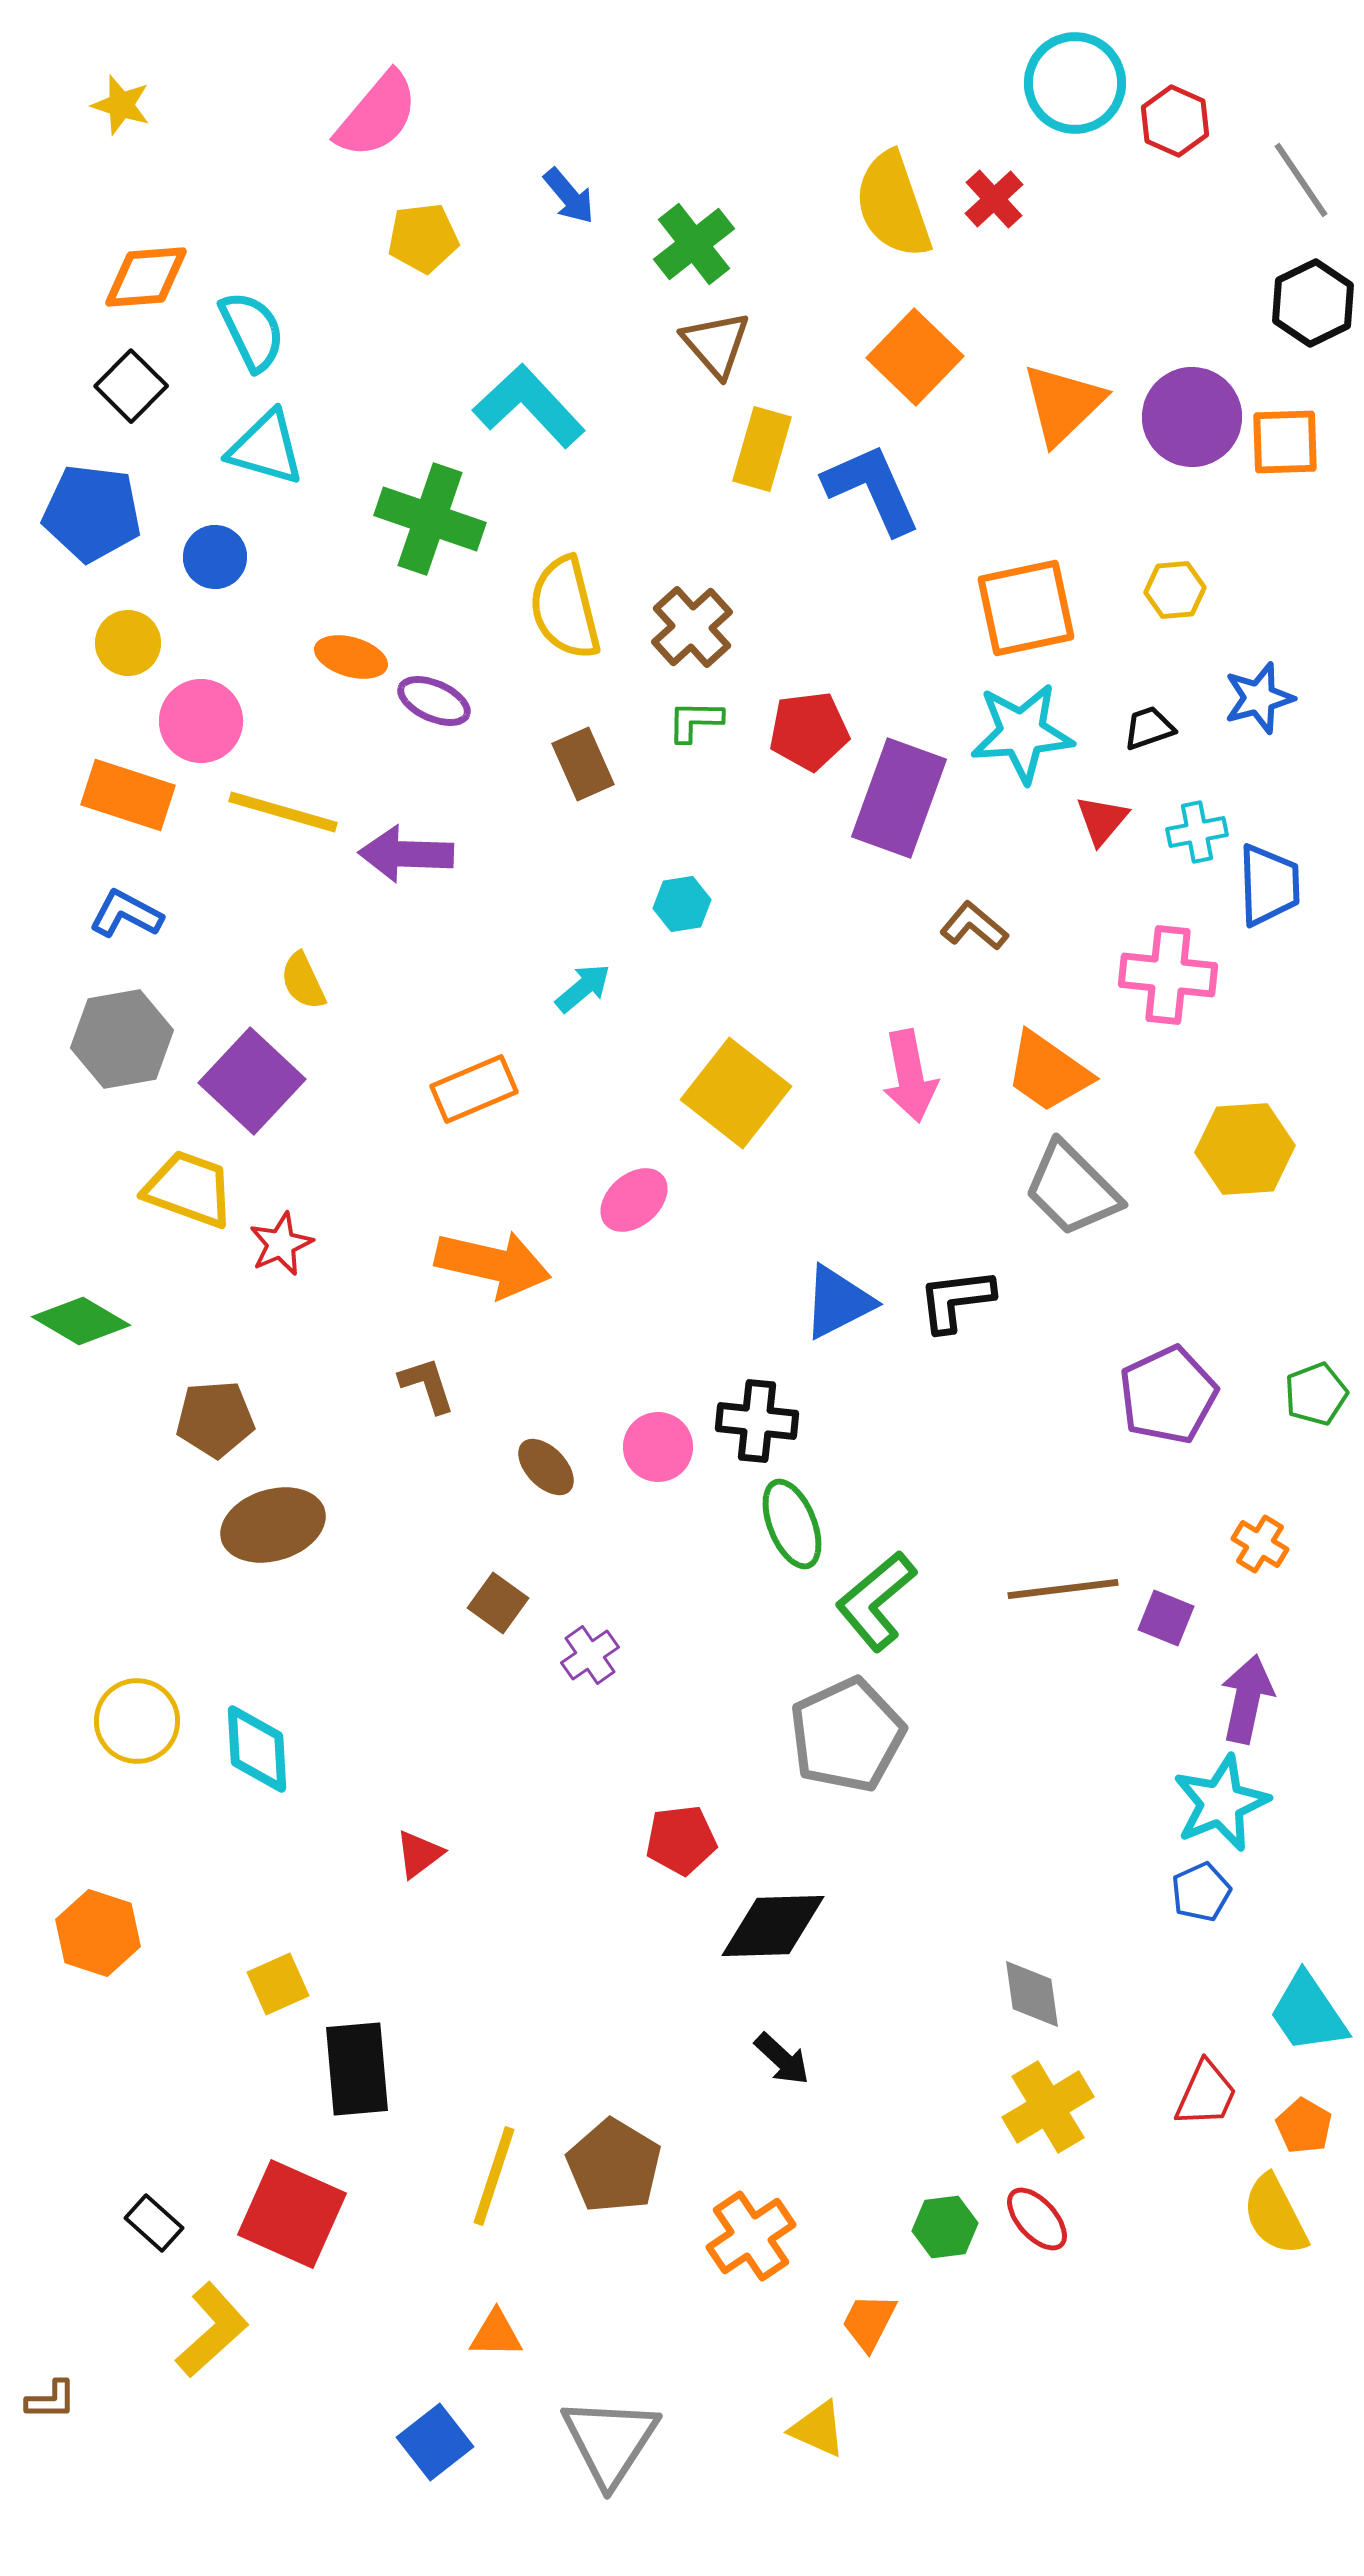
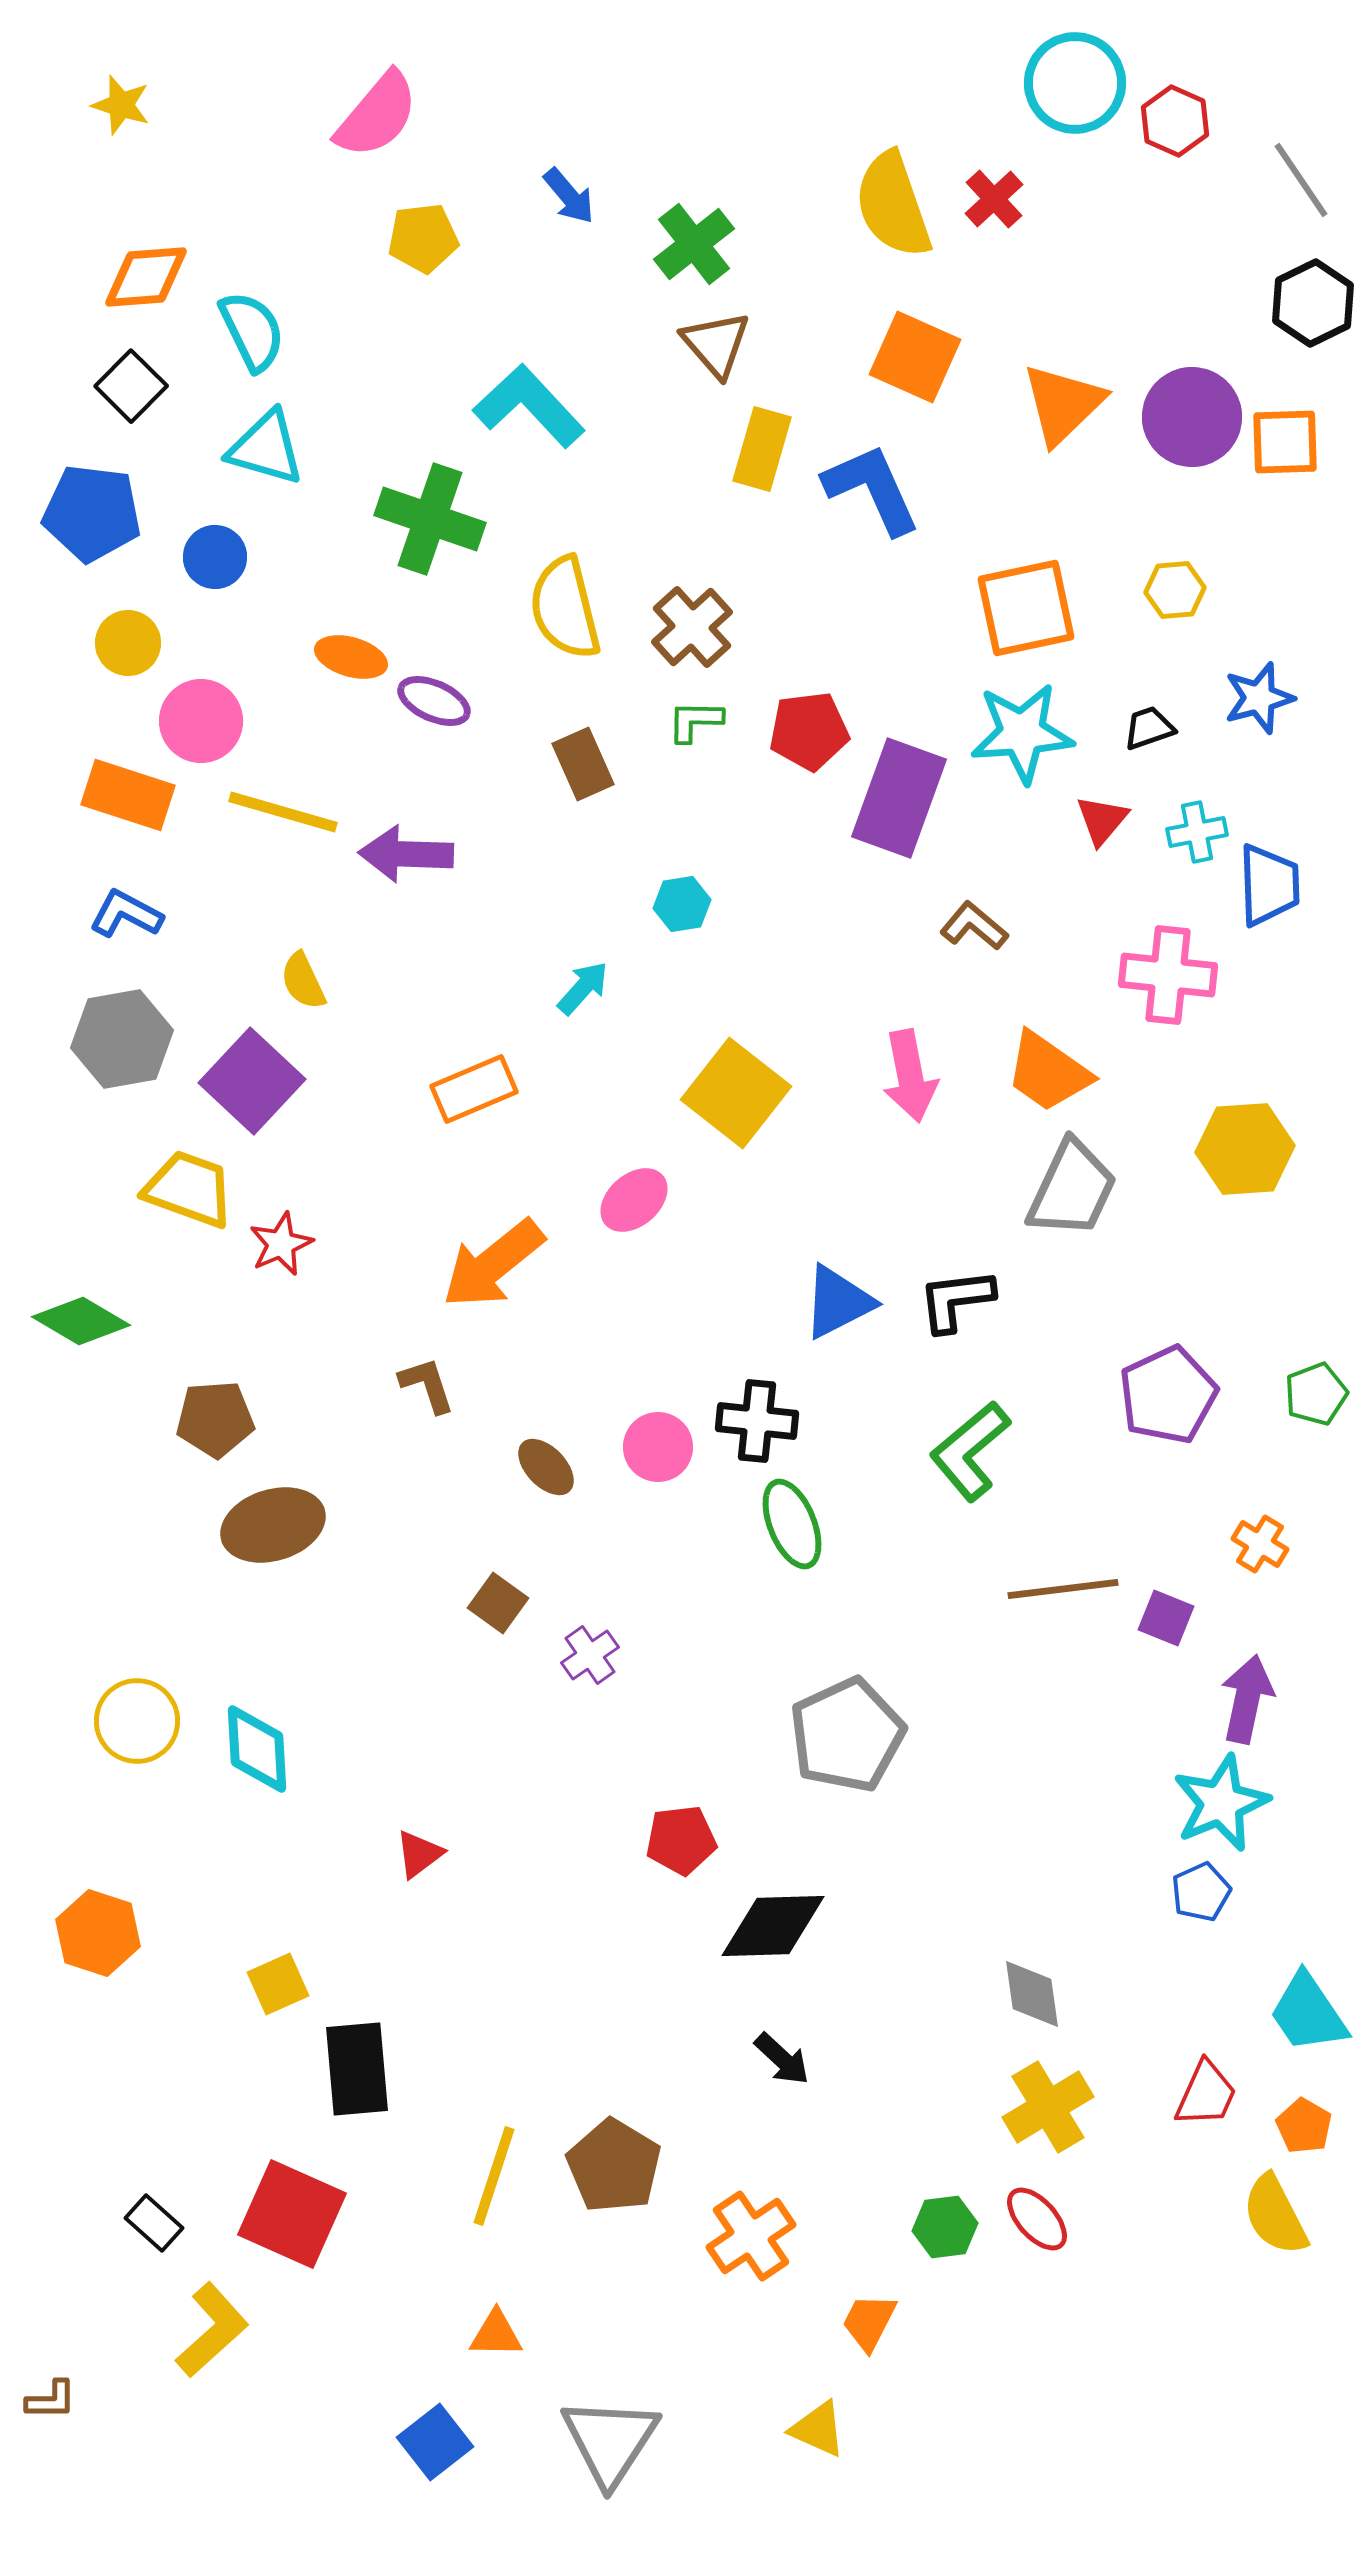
orange square at (915, 357): rotated 20 degrees counterclockwise
cyan arrow at (583, 988): rotated 8 degrees counterclockwise
gray trapezoid at (1072, 1189): rotated 110 degrees counterclockwise
orange arrow at (493, 1264): rotated 128 degrees clockwise
green L-shape at (876, 1601): moved 94 px right, 150 px up
